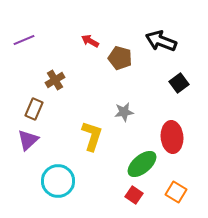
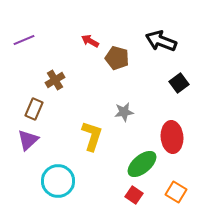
brown pentagon: moved 3 px left
